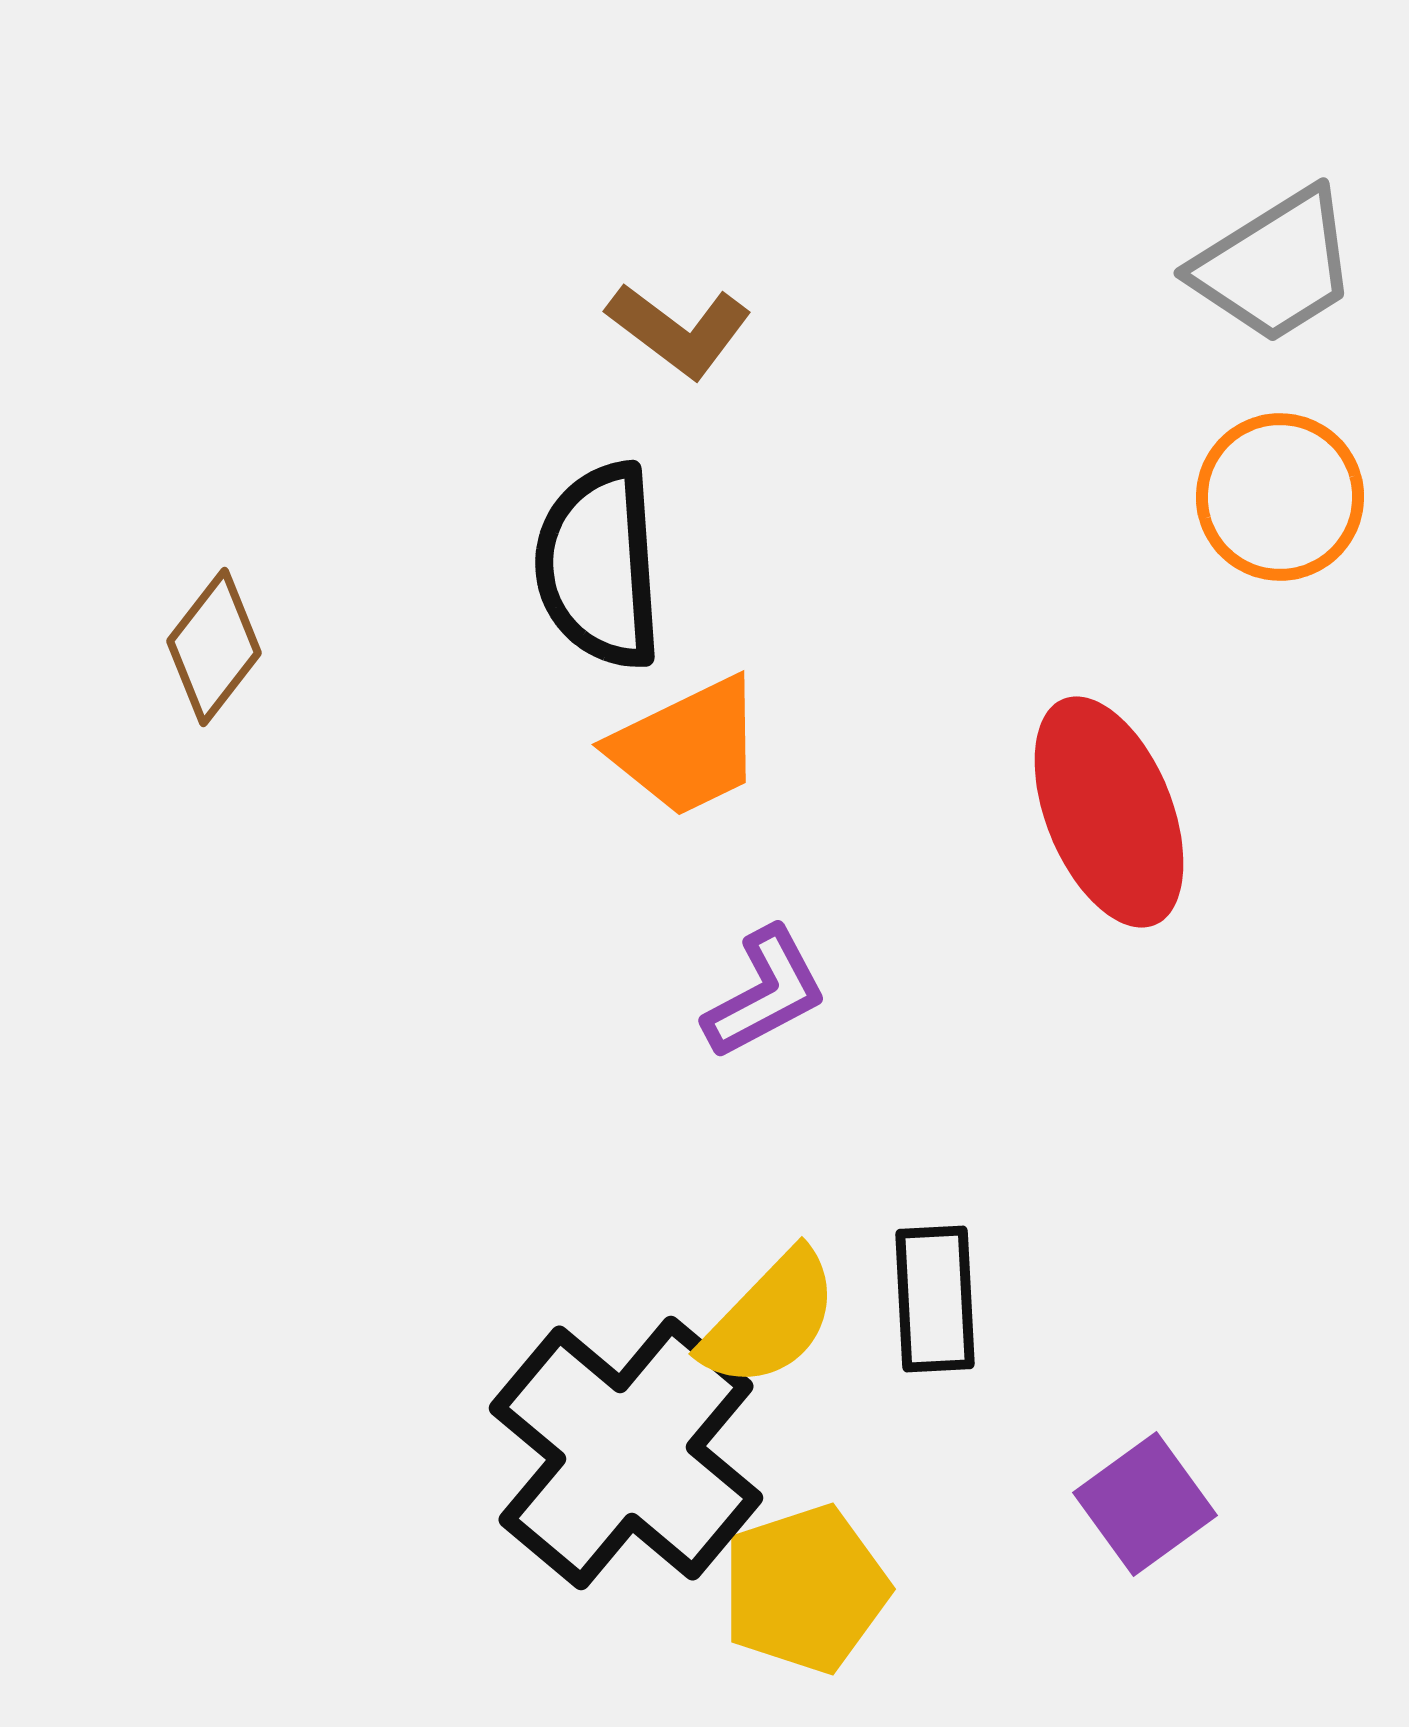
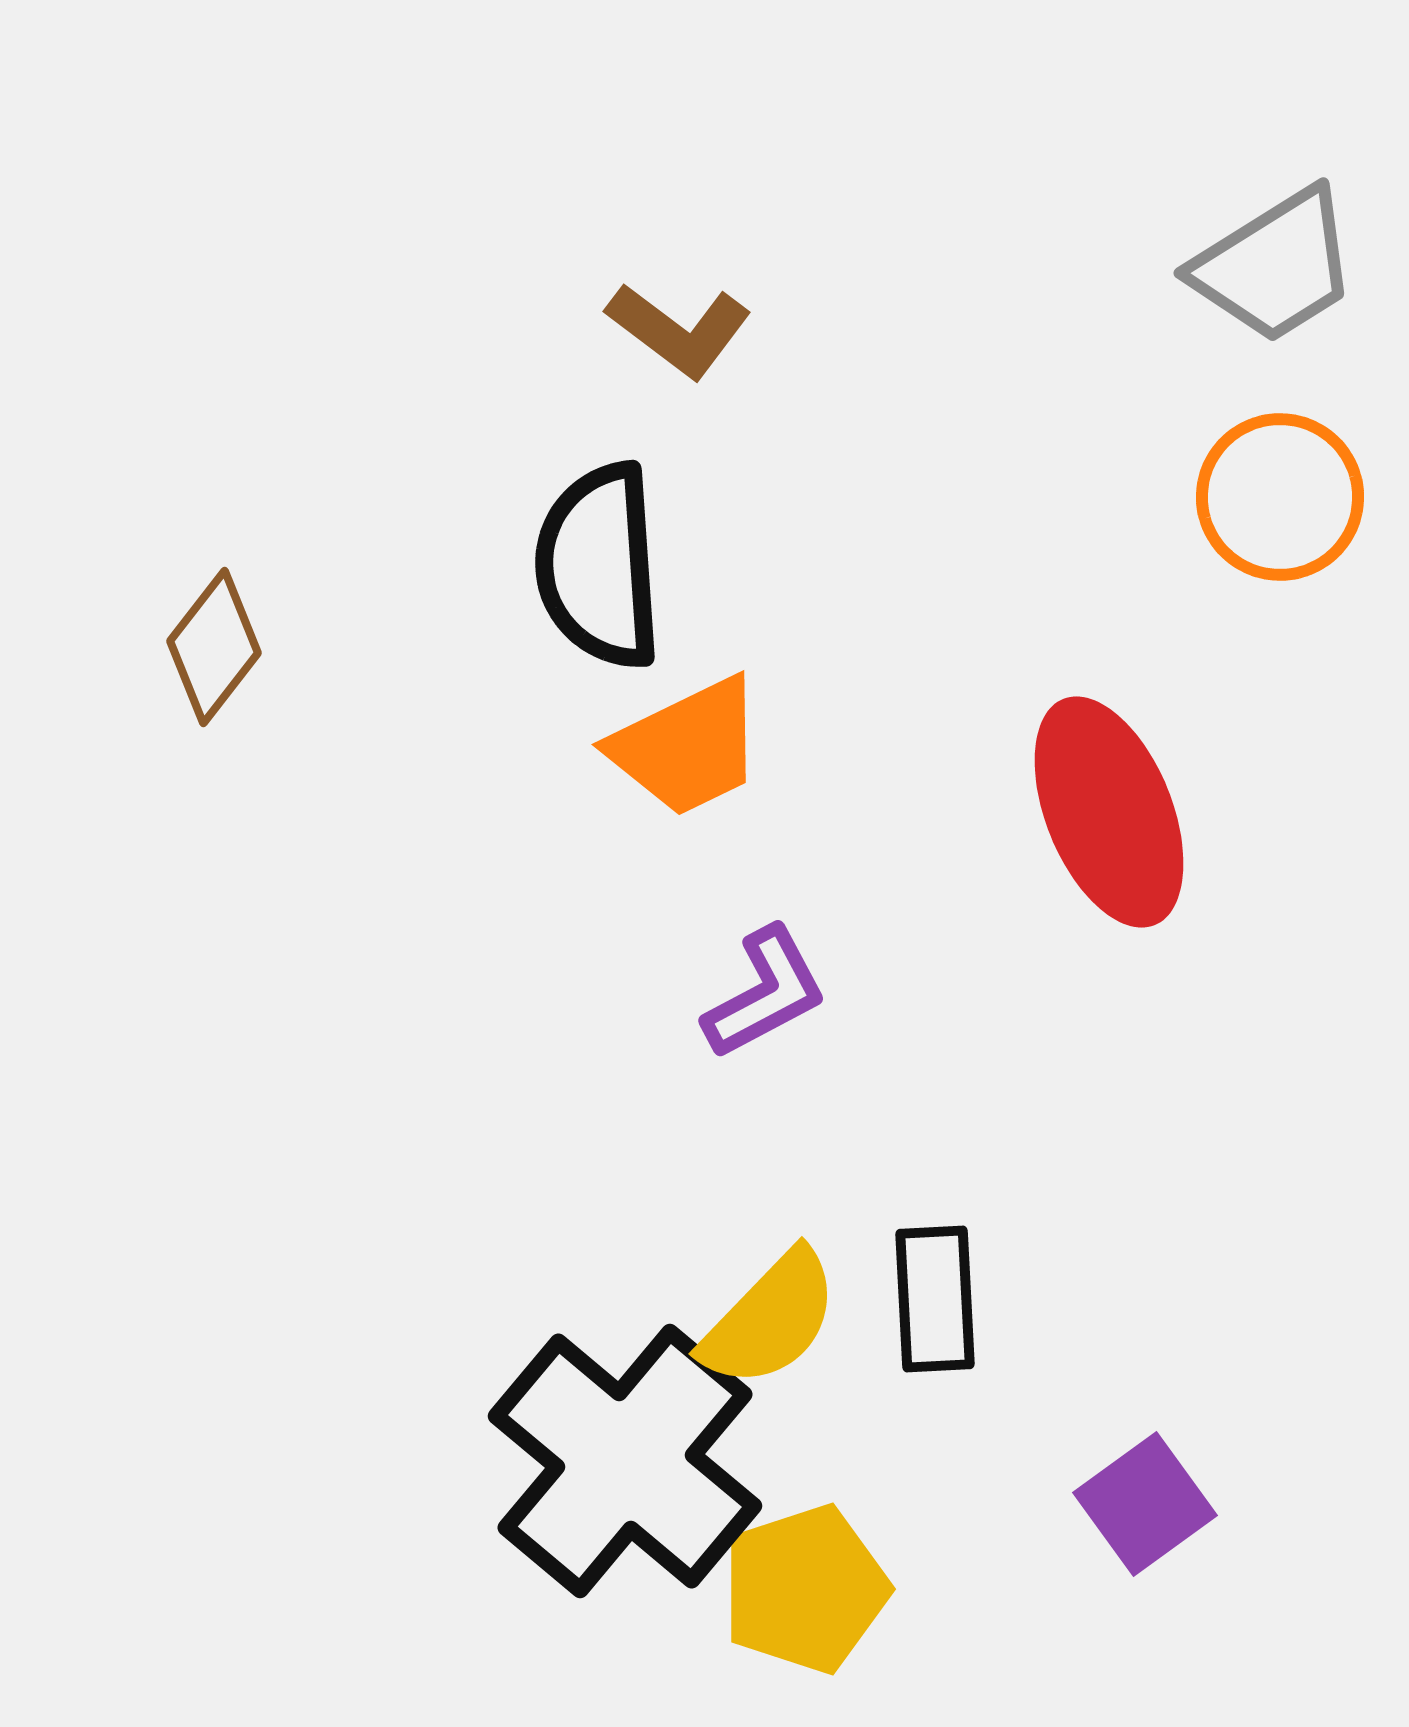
black cross: moved 1 px left, 8 px down
